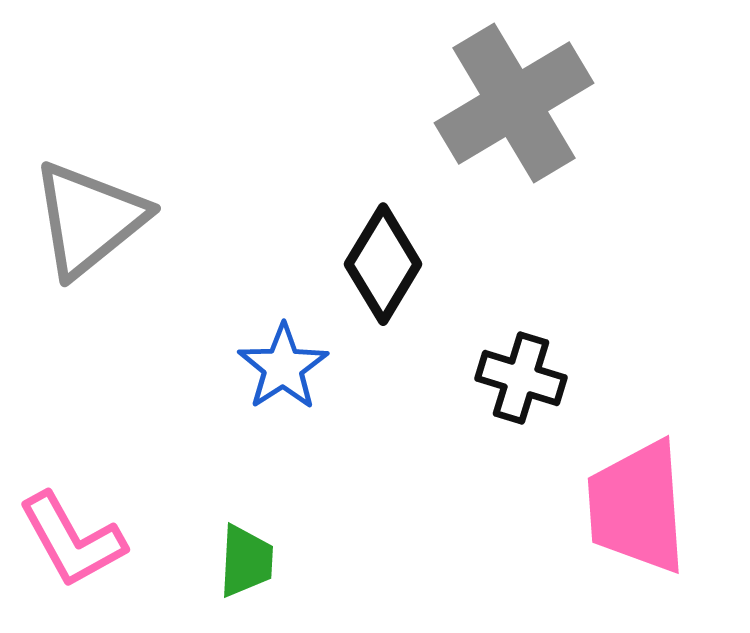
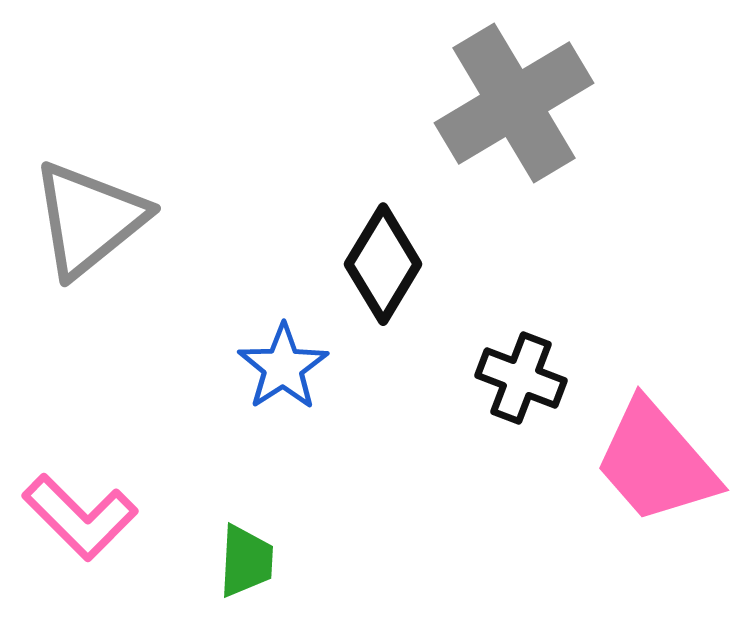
black cross: rotated 4 degrees clockwise
pink trapezoid: moved 19 px right, 45 px up; rotated 37 degrees counterclockwise
pink L-shape: moved 8 px right, 23 px up; rotated 16 degrees counterclockwise
